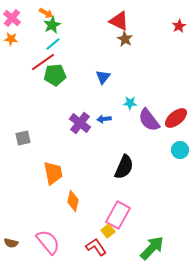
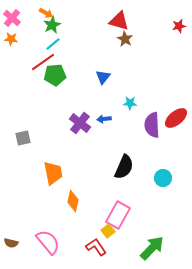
red triangle: rotated 10 degrees counterclockwise
red star: rotated 16 degrees clockwise
purple semicircle: moved 3 px right, 5 px down; rotated 35 degrees clockwise
cyan circle: moved 17 px left, 28 px down
